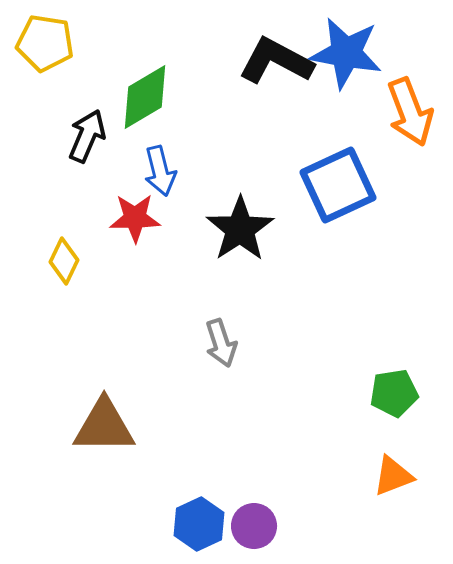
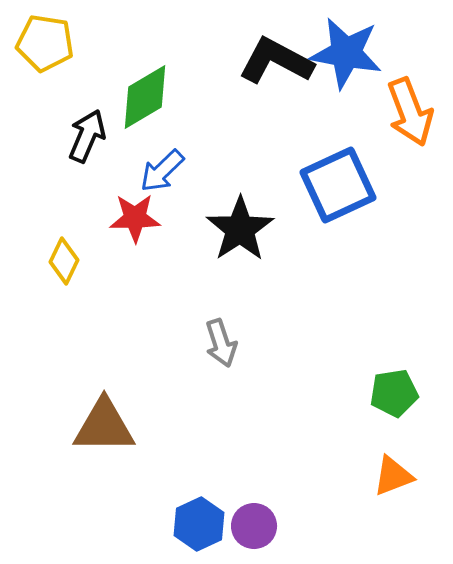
blue arrow: moved 2 px right; rotated 60 degrees clockwise
